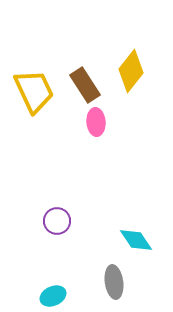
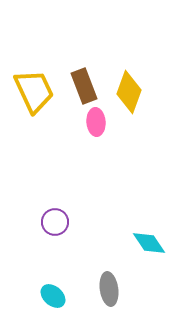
yellow diamond: moved 2 px left, 21 px down; rotated 18 degrees counterclockwise
brown rectangle: moved 1 px left, 1 px down; rotated 12 degrees clockwise
purple circle: moved 2 px left, 1 px down
cyan diamond: moved 13 px right, 3 px down
gray ellipse: moved 5 px left, 7 px down
cyan ellipse: rotated 65 degrees clockwise
